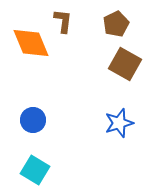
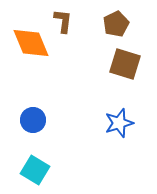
brown square: rotated 12 degrees counterclockwise
